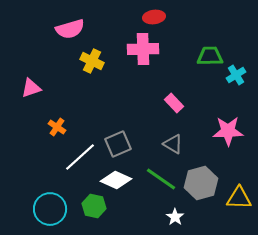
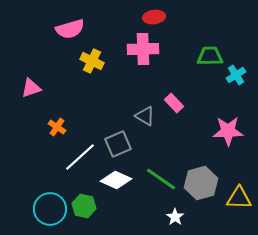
gray triangle: moved 28 px left, 28 px up
green hexagon: moved 10 px left
